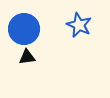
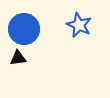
black triangle: moved 9 px left, 1 px down
